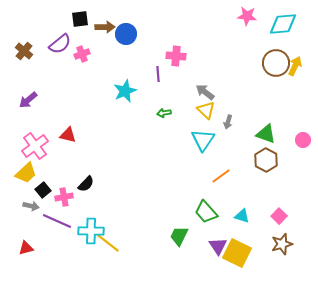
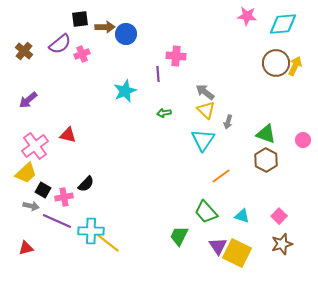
black square at (43, 190): rotated 21 degrees counterclockwise
